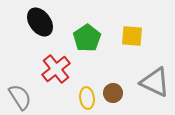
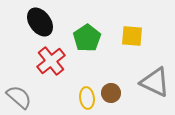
red cross: moved 5 px left, 8 px up
brown circle: moved 2 px left
gray semicircle: moved 1 px left; rotated 16 degrees counterclockwise
